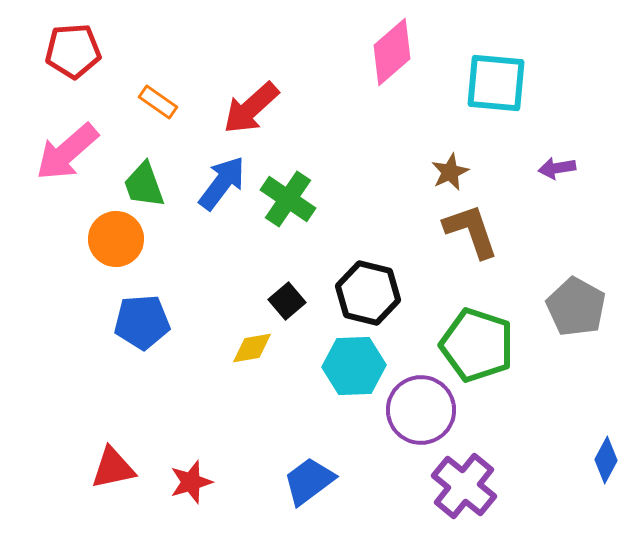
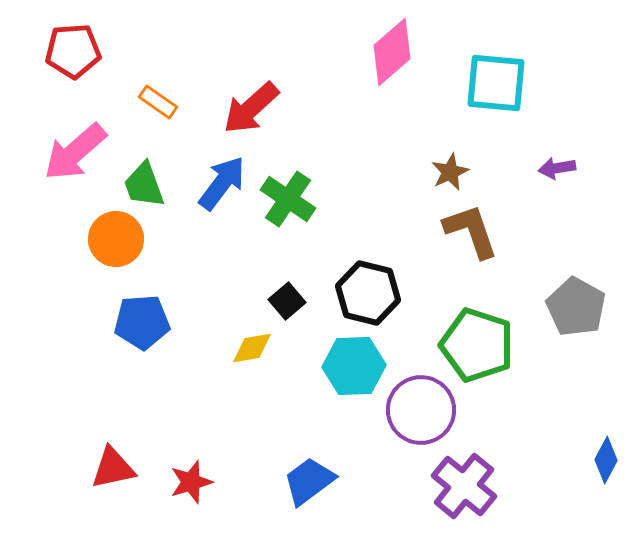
pink arrow: moved 8 px right
